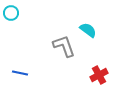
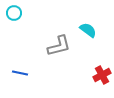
cyan circle: moved 3 px right
gray L-shape: moved 5 px left; rotated 95 degrees clockwise
red cross: moved 3 px right
